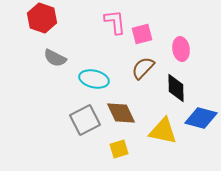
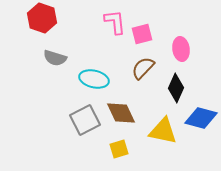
gray semicircle: rotated 10 degrees counterclockwise
black diamond: rotated 24 degrees clockwise
